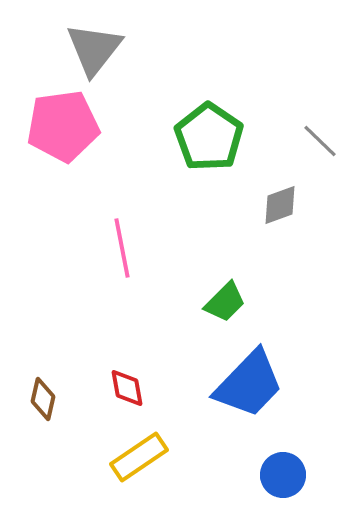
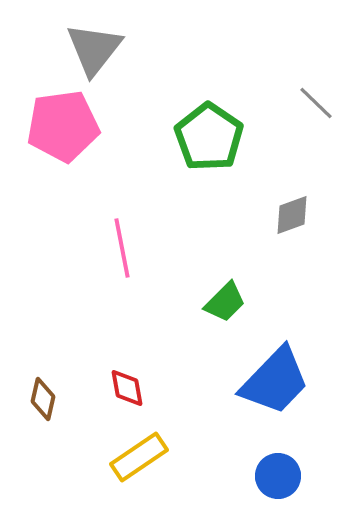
gray line: moved 4 px left, 38 px up
gray diamond: moved 12 px right, 10 px down
blue trapezoid: moved 26 px right, 3 px up
blue circle: moved 5 px left, 1 px down
